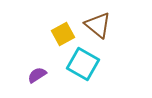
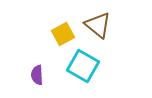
cyan square: moved 2 px down
purple semicircle: rotated 60 degrees counterclockwise
